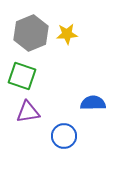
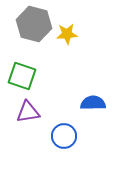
gray hexagon: moved 3 px right, 9 px up; rotated 24 degrees counterclockwise
